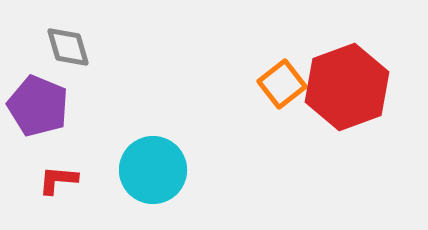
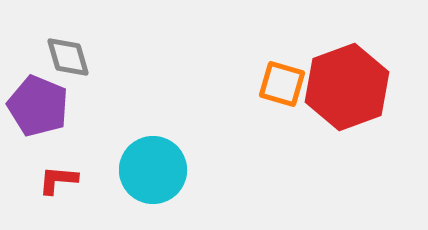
gray diamond: moved 10 px down
orange square: rotated 36 degrees counterclockwise
